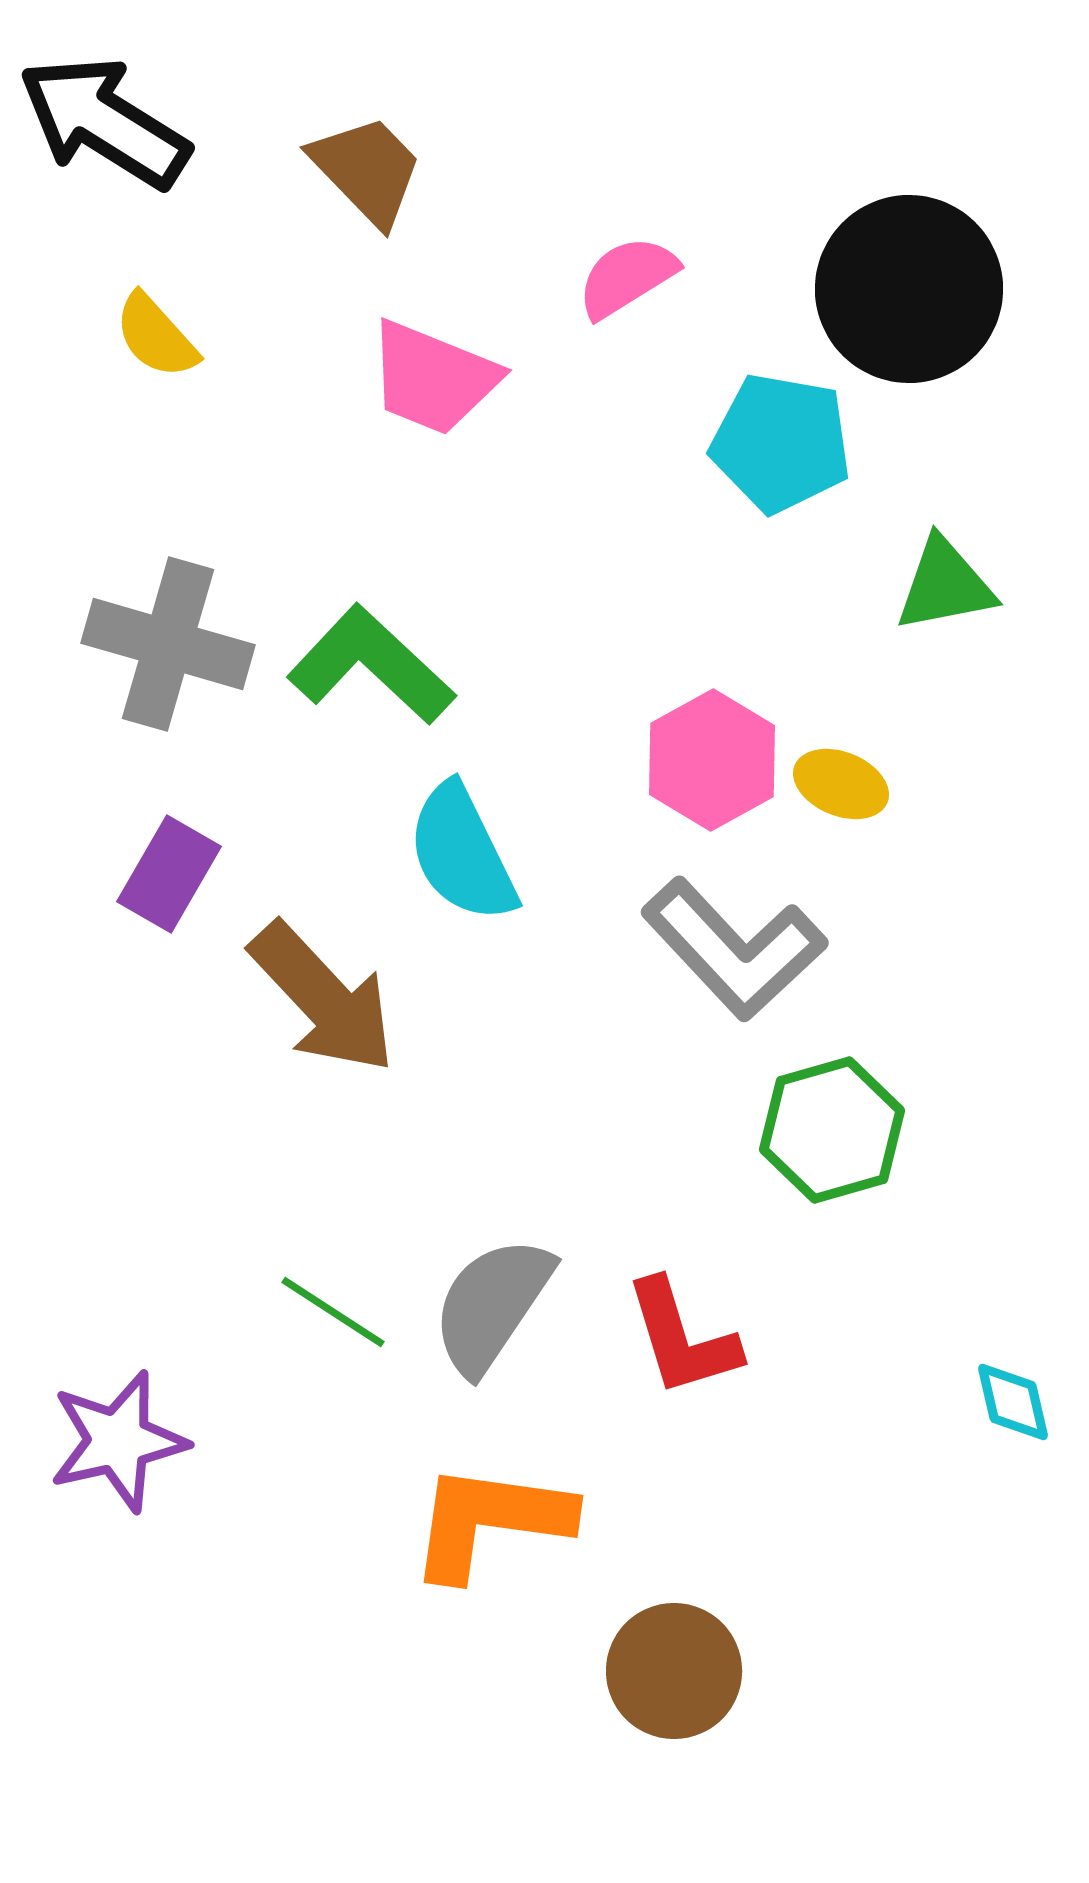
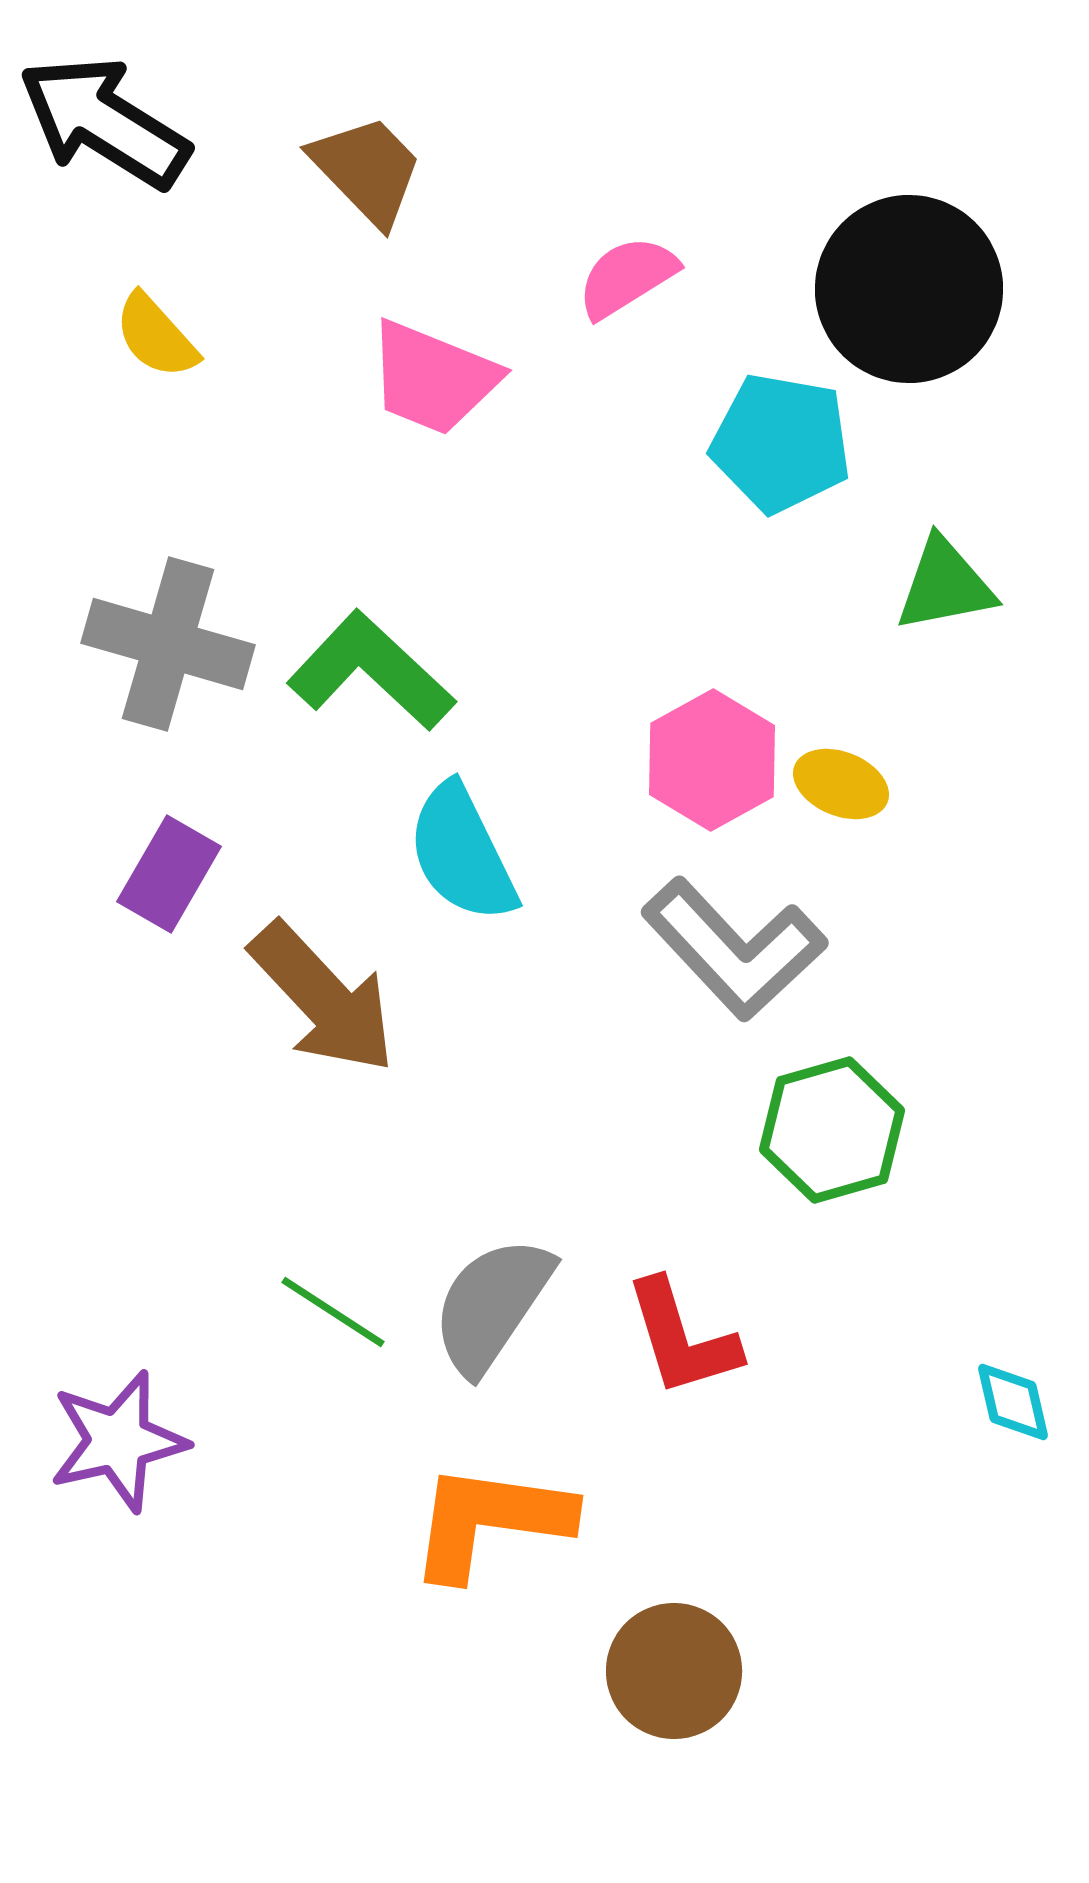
green L-shape: moved 6 px down
